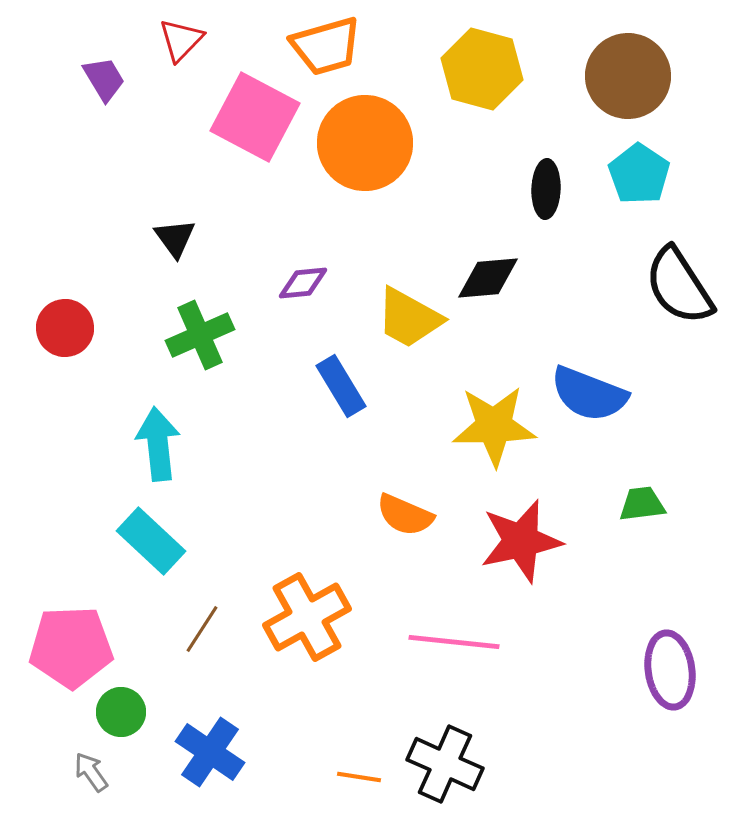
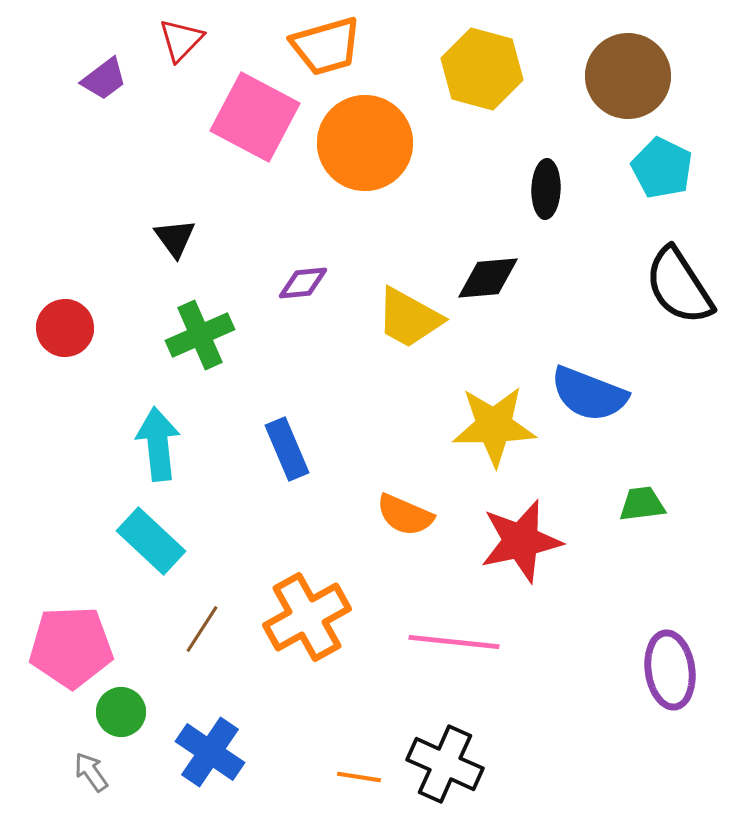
purple trapezoid: rotated 84 degrees clockwise
cyan pentagon: moved 23 px right, 6 px up; rotated 8 degrees counterclockwise
blue rectangle: moved 54 px left, 63 px down; rotated 8 degrees clockwise
